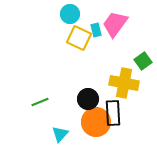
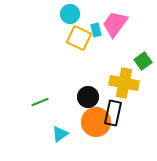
black circle: moved 2 px up
black rectangle: rotated 15 degrees clockwise
cyan triangle: rotated 12 degrees clockwise
